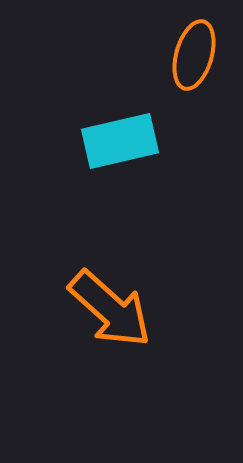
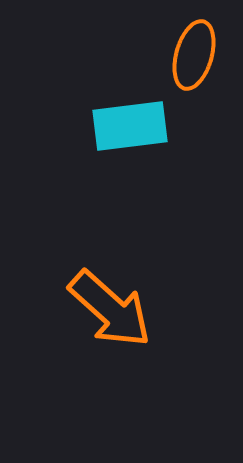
cyan rectangle: moved 10 px right, 15 px up; rotated 6 degrees clockwise
